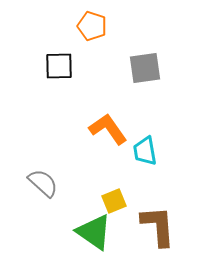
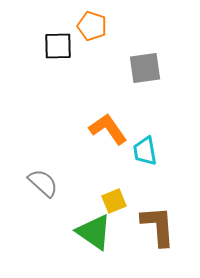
black square: moved 1 px left, 20 px up
